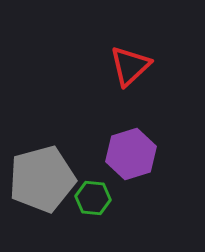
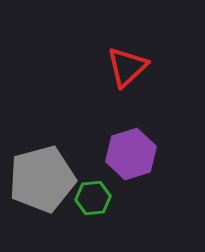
red triangle: moved 3 px left, 1 px down
green hexagon: rotated 12 degrees counterclockwise
